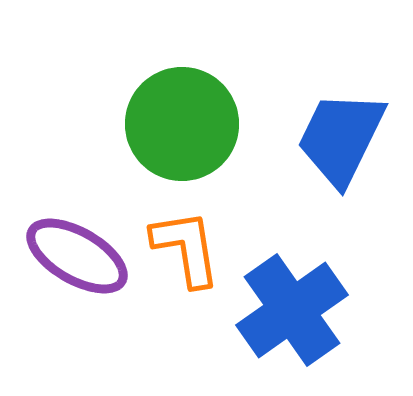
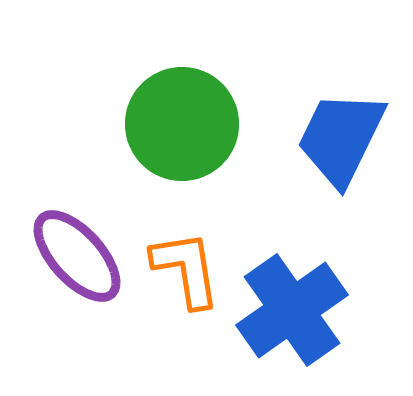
orange L-shape: moved 21 px down
purple ellipse: rotated 18 degrees clockwise
